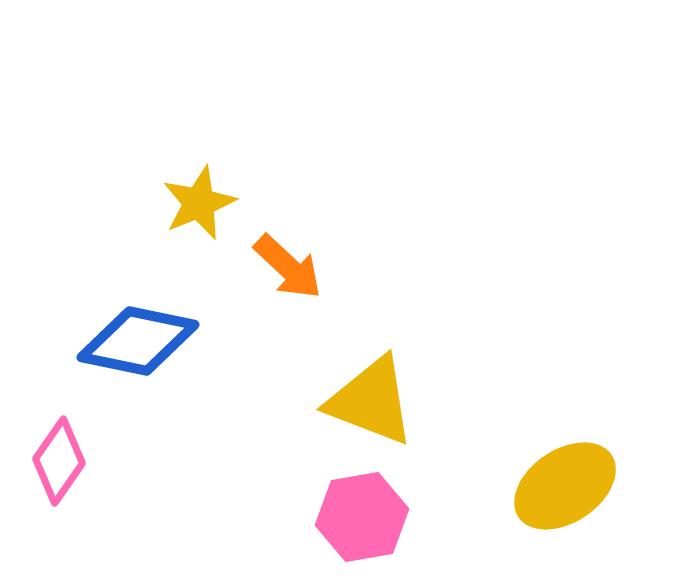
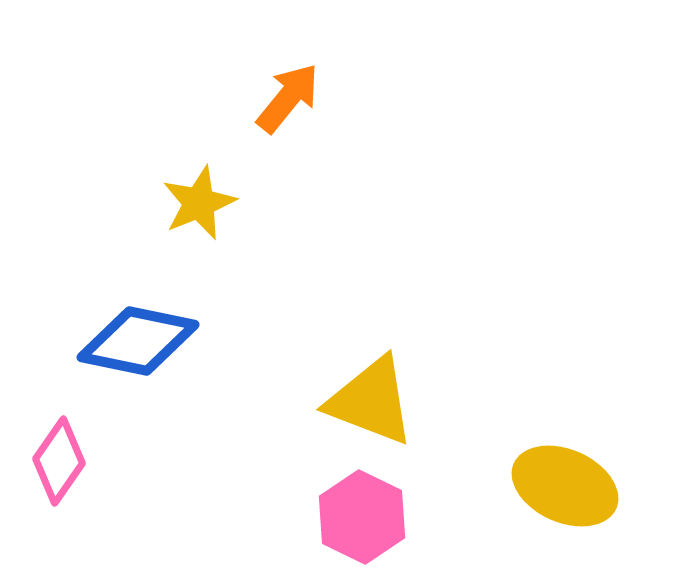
orange arrow: moved 169 px up; rotated 94 degrees counterclockwise
yellow ellipse: rotated 58 degrees clockwise
pink hexagon: rotated 24 degrees counterclockwise
